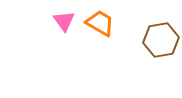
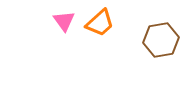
orange trapezoid: rotated 108 degrees clockwise
